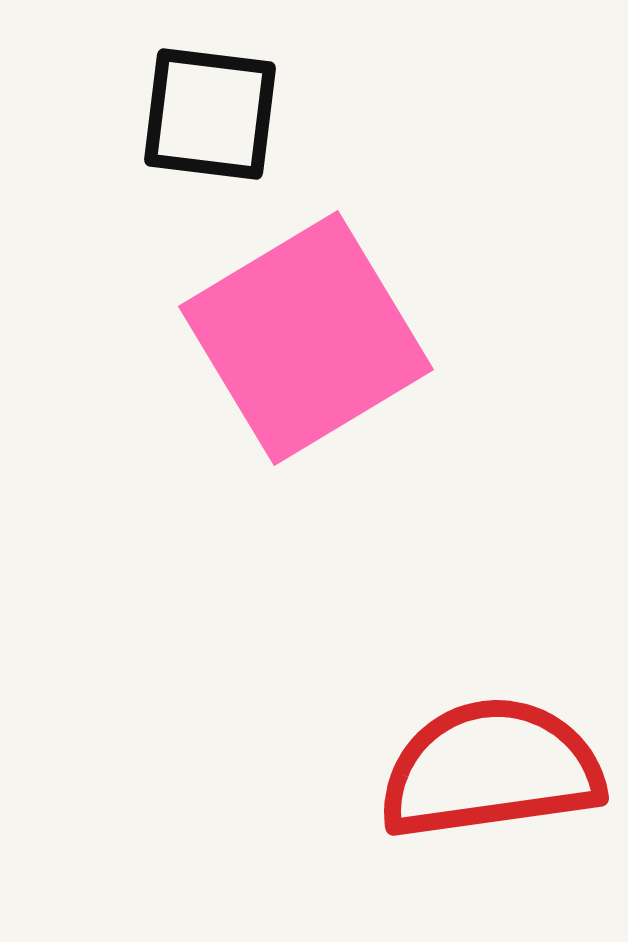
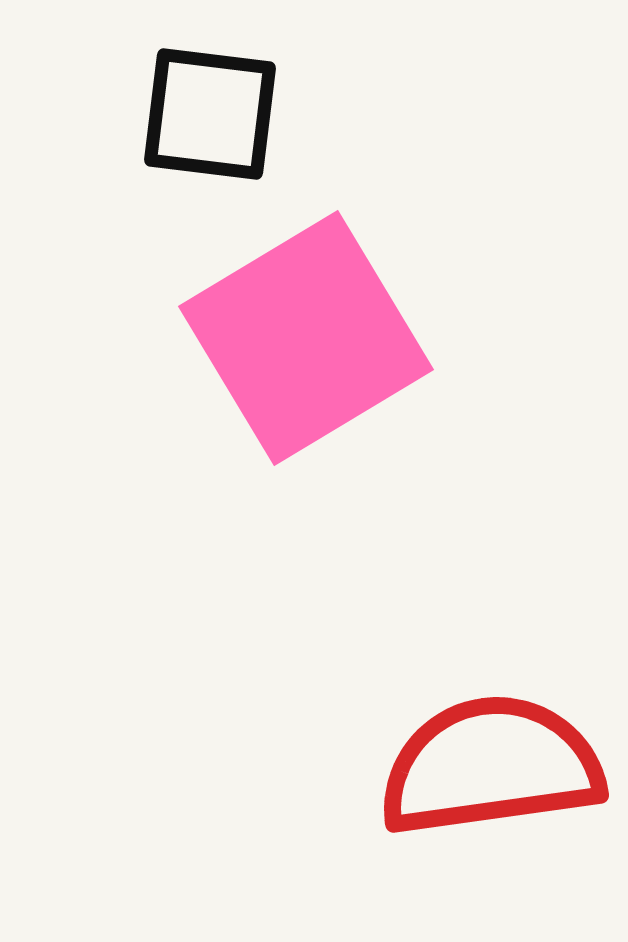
red semicircle: moved 3 px up
